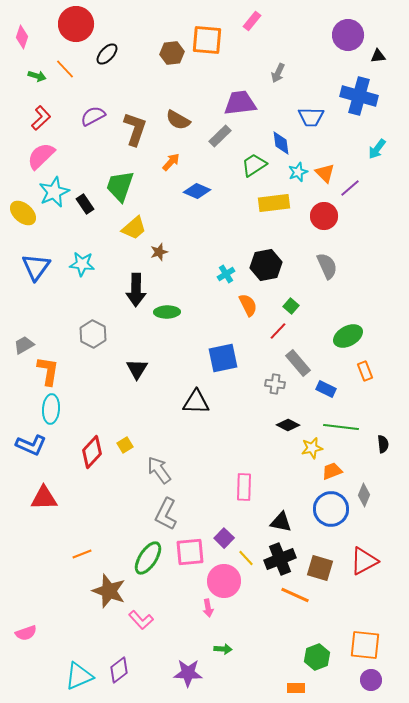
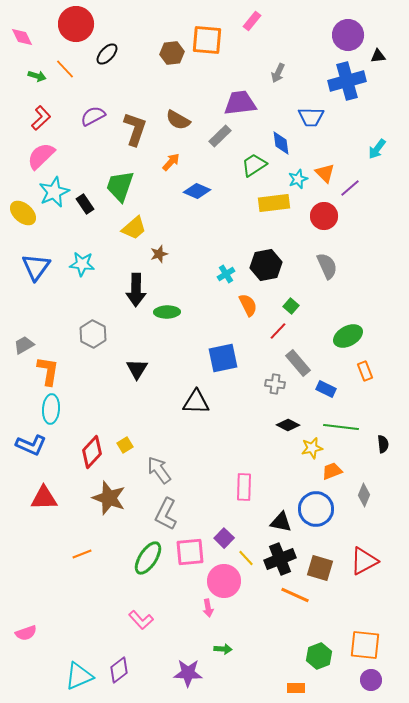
pink diamond at (22, 37): rotated 45 degrees counterclockwise
blue cross at (359, 96): moved 12 px left, 15 px up; rotated 30 degrees counterclockwise
cyan star at (298, 172): moved 7 px down
brown star at (159, 252): moved 2 px down
blue circle at (331, 509): moved 15 px left
brown star at (109, 591): moved 93 px up
green hexagon at (317, 657): moved 2 px right, 1 px up
